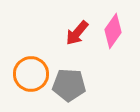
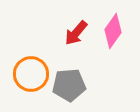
red arrow: moved 1 px left
gray pentagon: rotated 8 degrees counterclockwise
